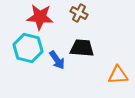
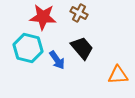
red star: moved 3 px right
black trapezoid: rotated 45 degrees clockwise
